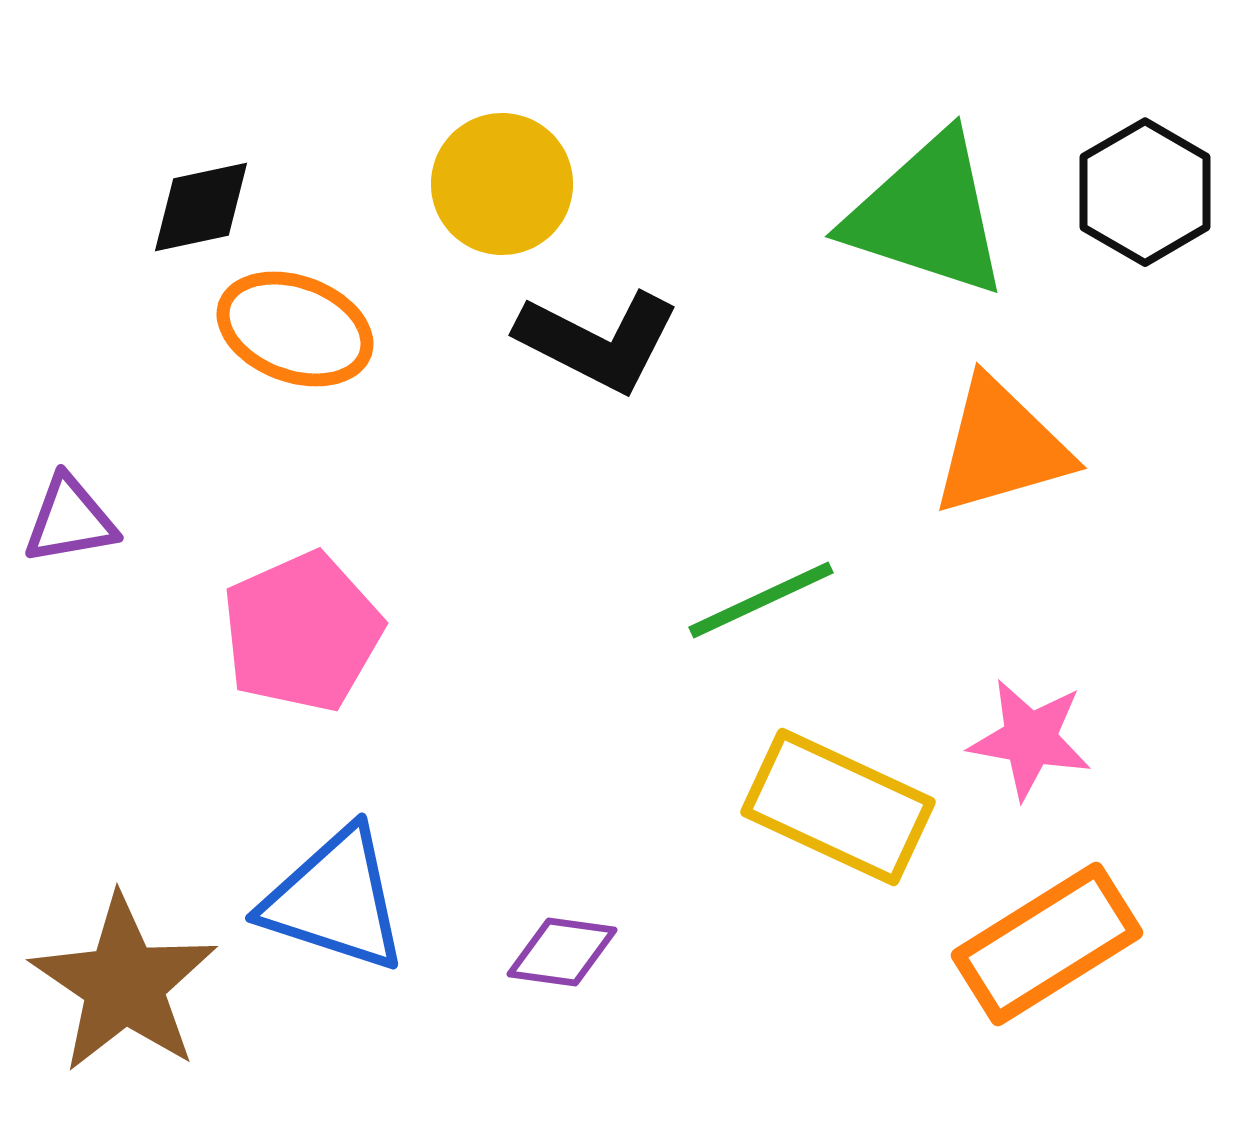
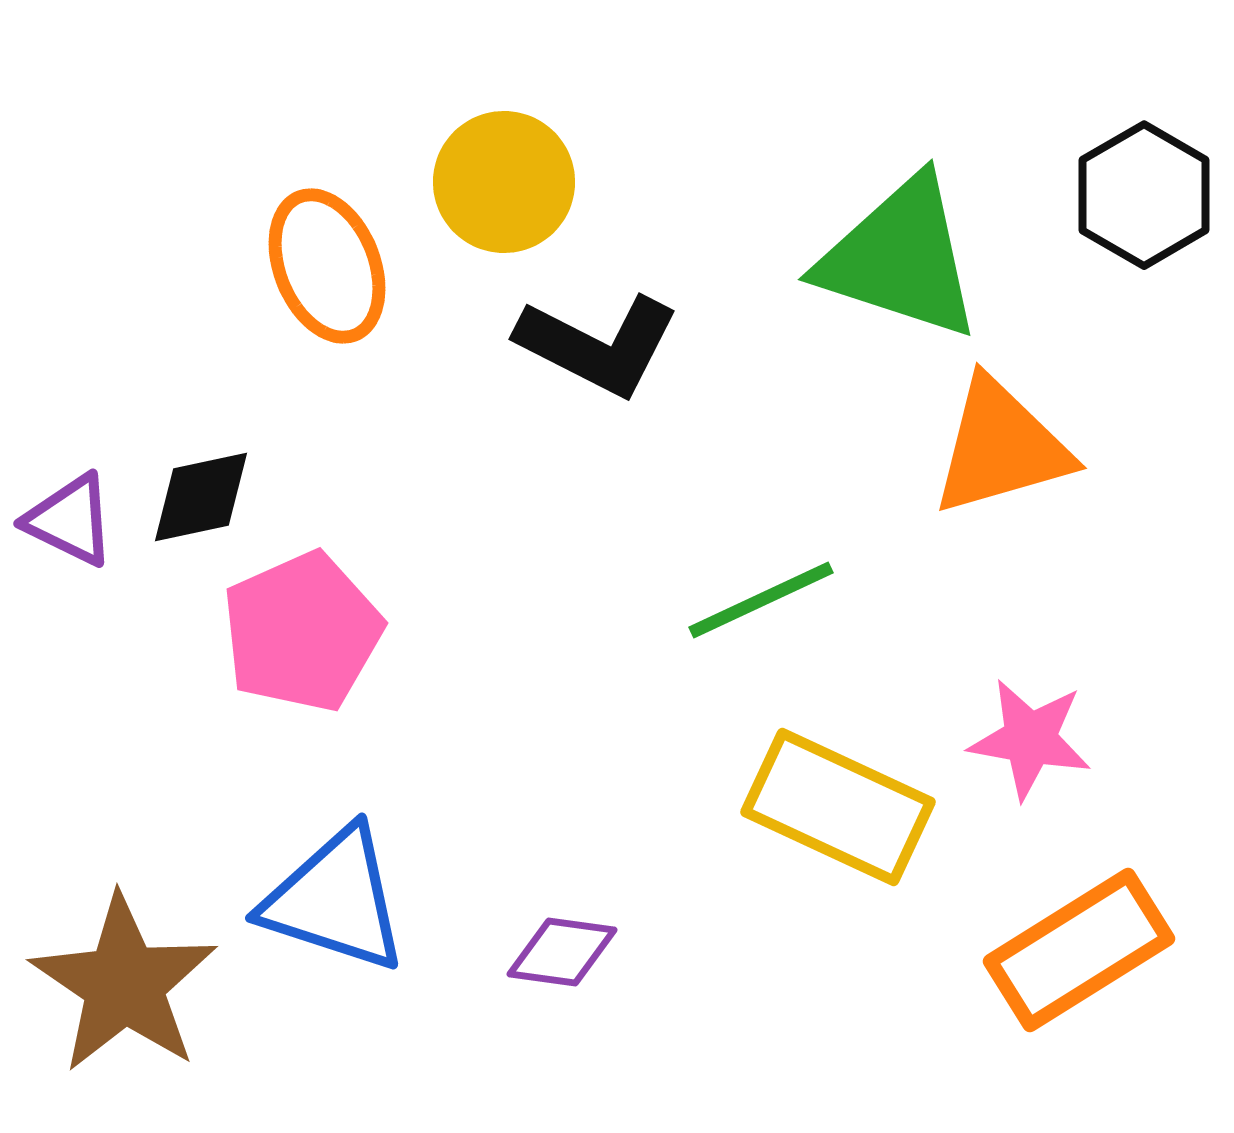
yellow circle: moved 2 px right, 2 px up
black hexagon: moved 1 px left, 3 px down
black diamond: moved 290 px down
green triangle: moved 27 px left, 43 px down
orange ellipse: moved 32 px right, 63 px up; rotated 48 degrees clockwise
black L-shape: moved 4 px down
purple triangle: rotated 36 degrees clockwise
orange rectangle: moved 32 px right, 6 px down
